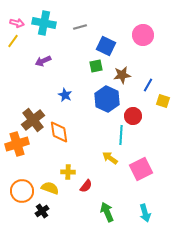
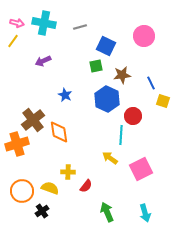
pink circle: moved 1 px right, 1 px down
blue line: moved 3 px right, 2 px up; rotated 56 degrees counterclockwise
